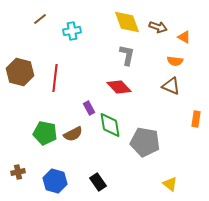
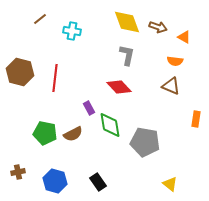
cyan cross: rotated 18 degrees clockwise
